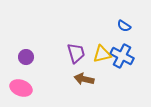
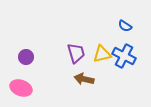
blue semicircle: moved 1 px right
blue cross: moved 2 px right
